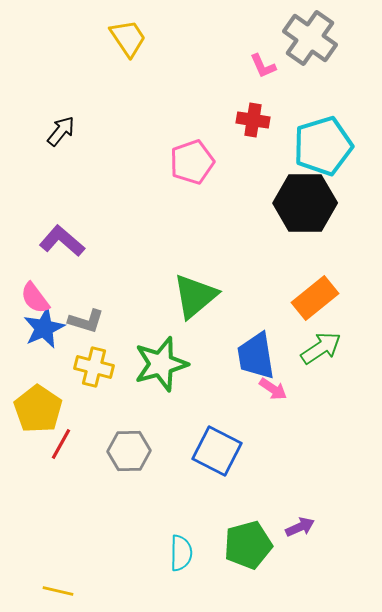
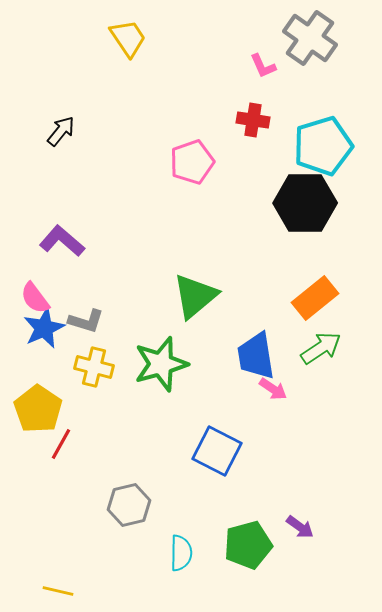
gray hexagon: moved 54 px down; rotated 12 degrees counterclockwise
purple arrow: rotated 60 degrees clockwise
